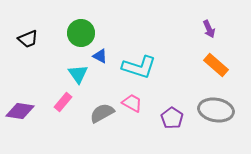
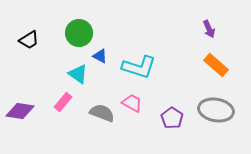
green circle: moved 2 px left
black trapezoid: moved 1 px right, 1 px down; rotated 10 degrees counterclockwise
cyan triangle: rotated 20 degrees counterclockwise
gray semicircle: rotated 50 degrees clockwise
